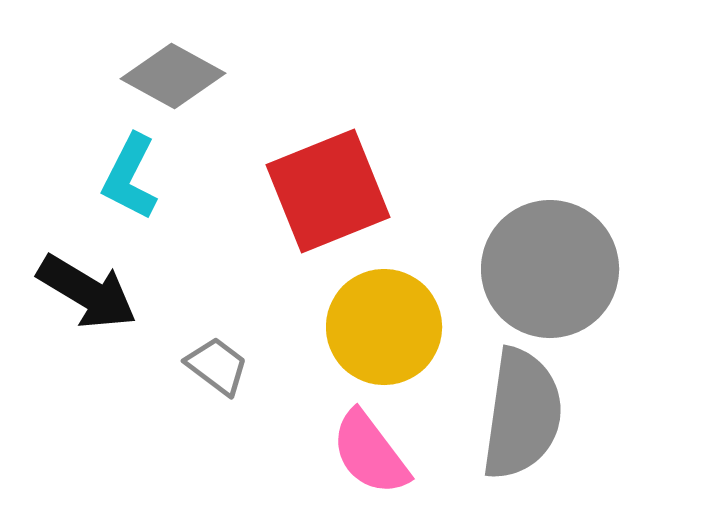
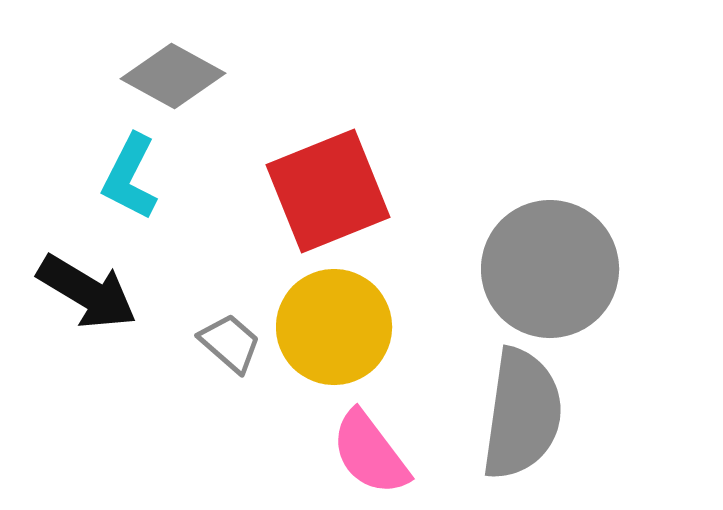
yellow circle: moved 50 px left
gray trapezoid: moved 13 px right, 23 px up; rotated 4 degrees clockwise
